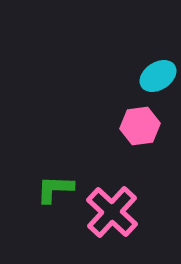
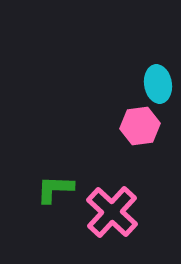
cyan ellipse: moved 8 px down; rotated 66 degrees counterclockwise
